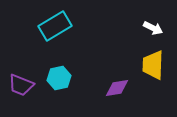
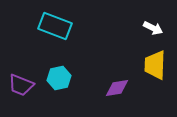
cyan rectangle: rotated 52 degrees clockwise
yellow trapezoid: moved 2 px right
